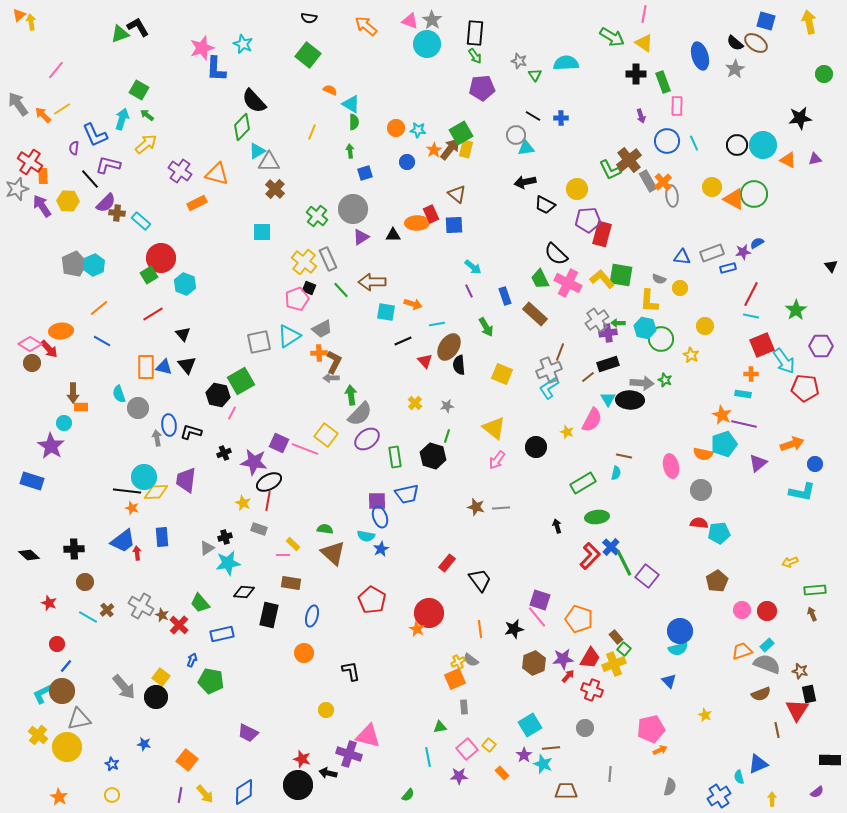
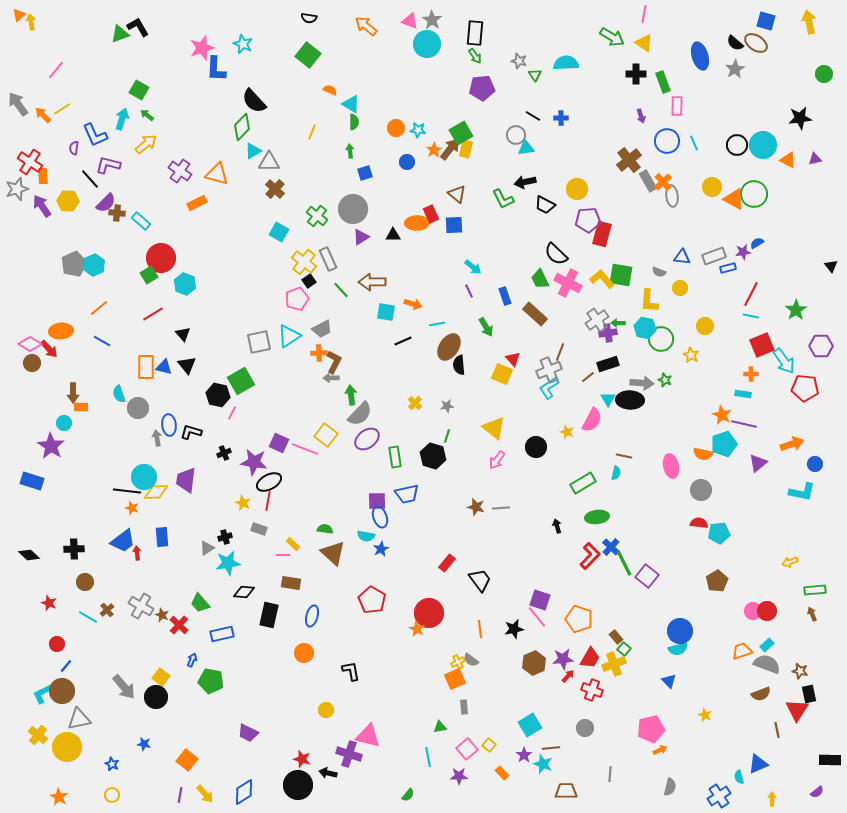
cyan triangle at (257, 151): moved 4 px left
green L-shape at (610, 170): moved 107 px left, 29 px down
cyan square at (262, 232): moved 17 px right; rotated 30 degrees clockwise
gray rectangle at (712, 253): moved 2 px right, 3 px down
gray semicircle at (659, 279): moved 7 px up
black square at (309, 288): moved 7 px up; rotated 32 degrees clockwise
red triangle at (425, 361): moved 88 px right, 2 px up
pink circle at (742, 610): moved 11 px right, 1 px down
